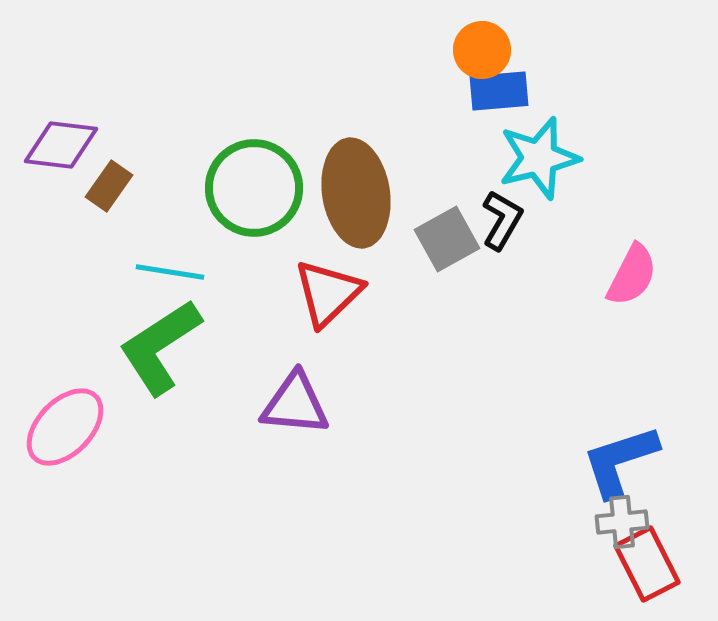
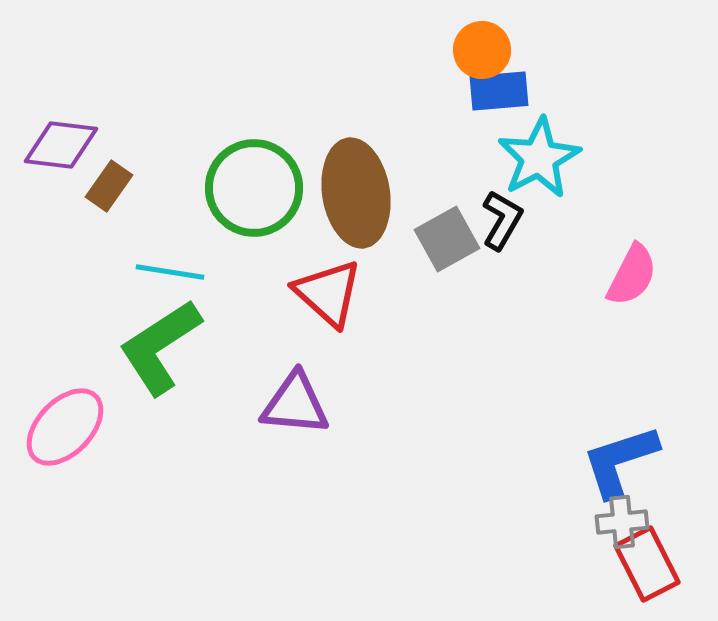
cyan star: rotated 14 degrees counterclockwise
red triangle: rotated 34 degrees counterclockwise
